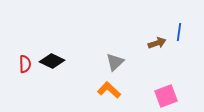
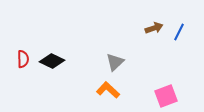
blue line: rotated 18 degrees clockwise
brown arrow: moved 3 px left, 15 px up
red semicircle: moved 2 px left, 5 px up
orange L-shape: moved 1 px left
